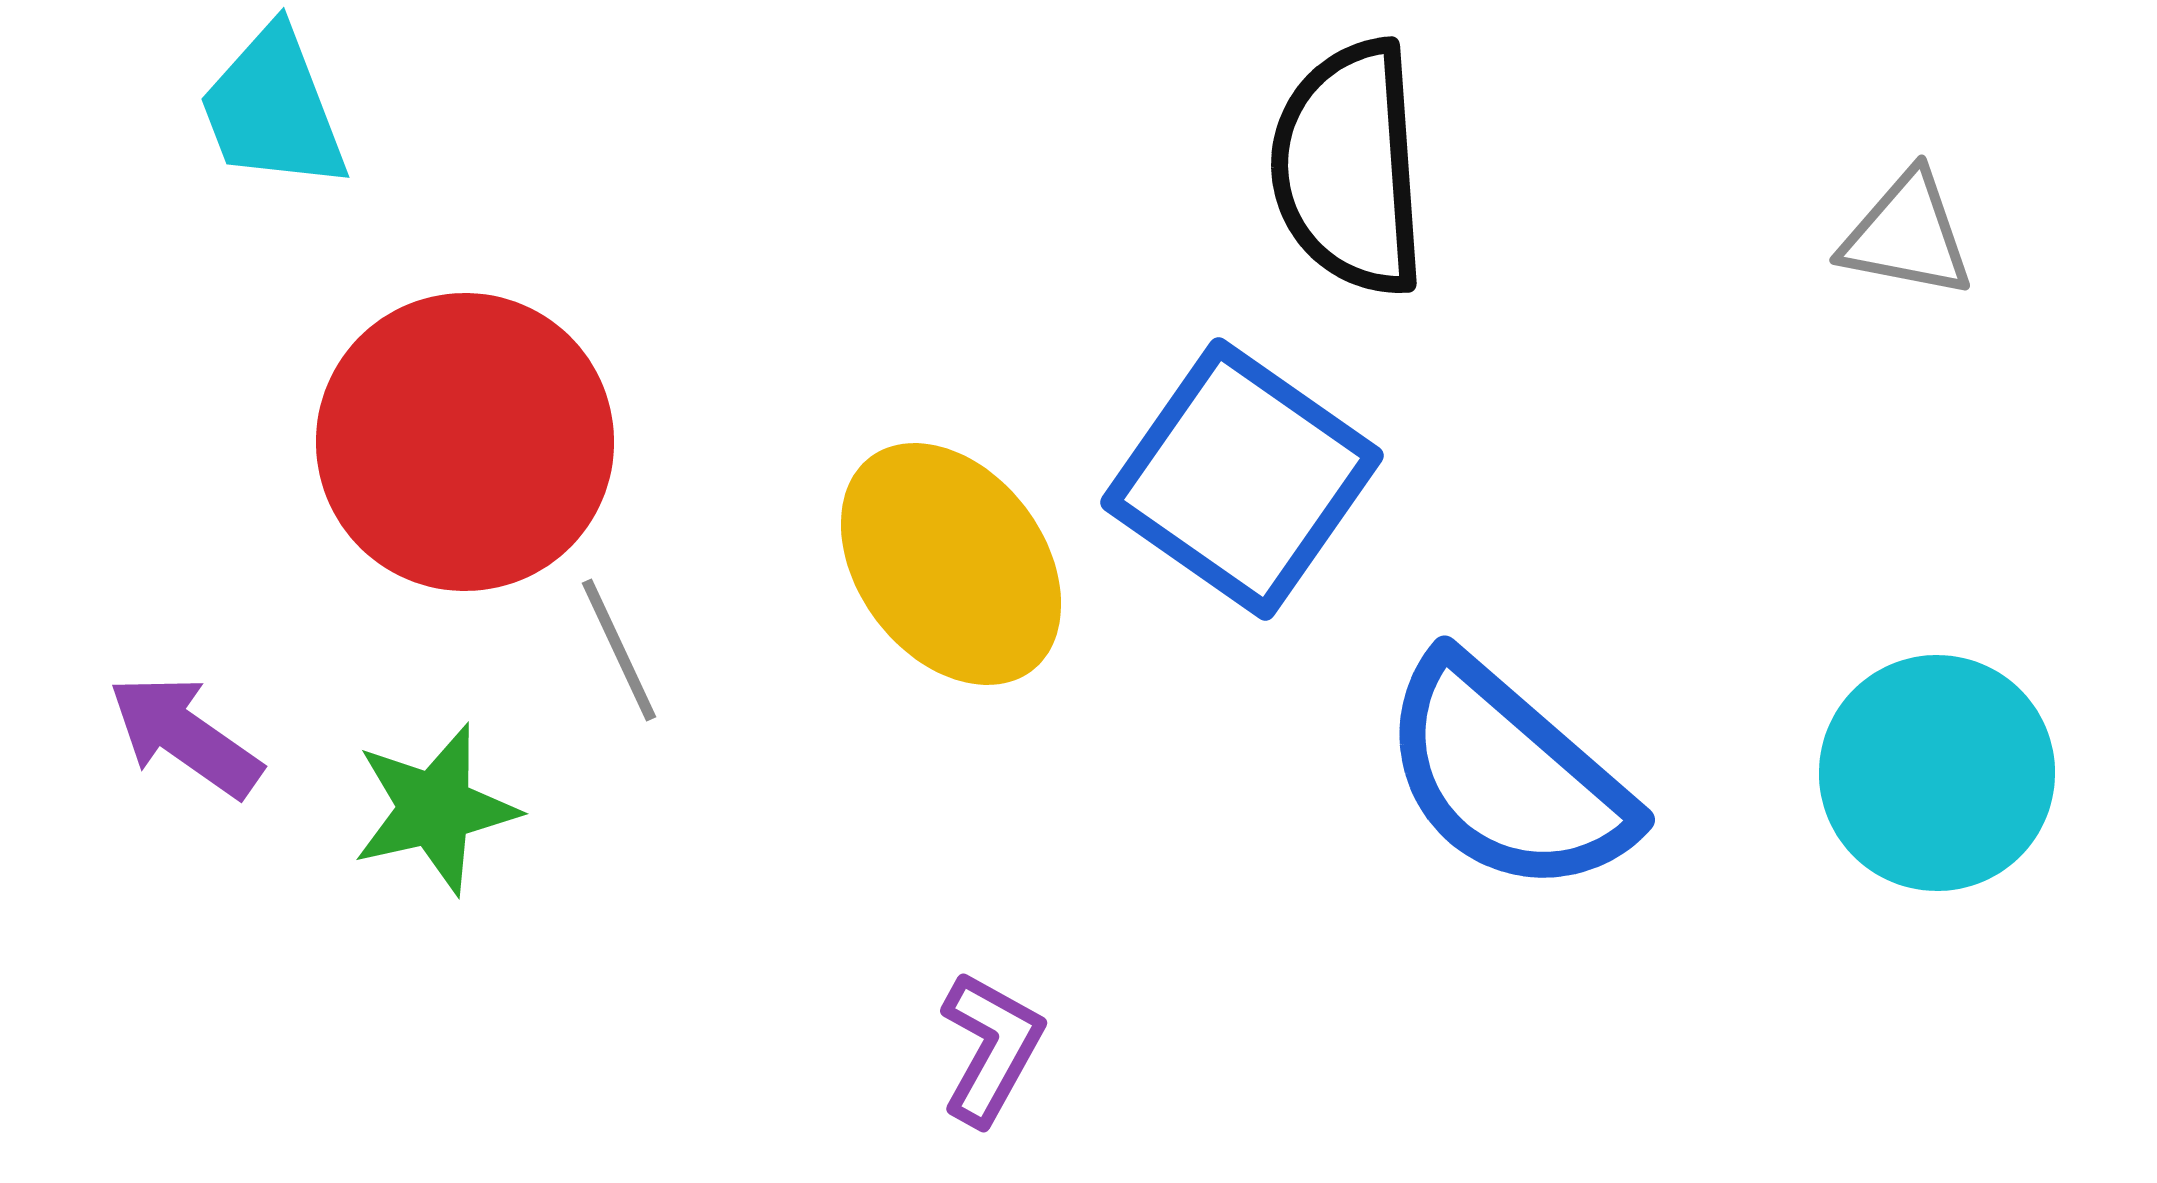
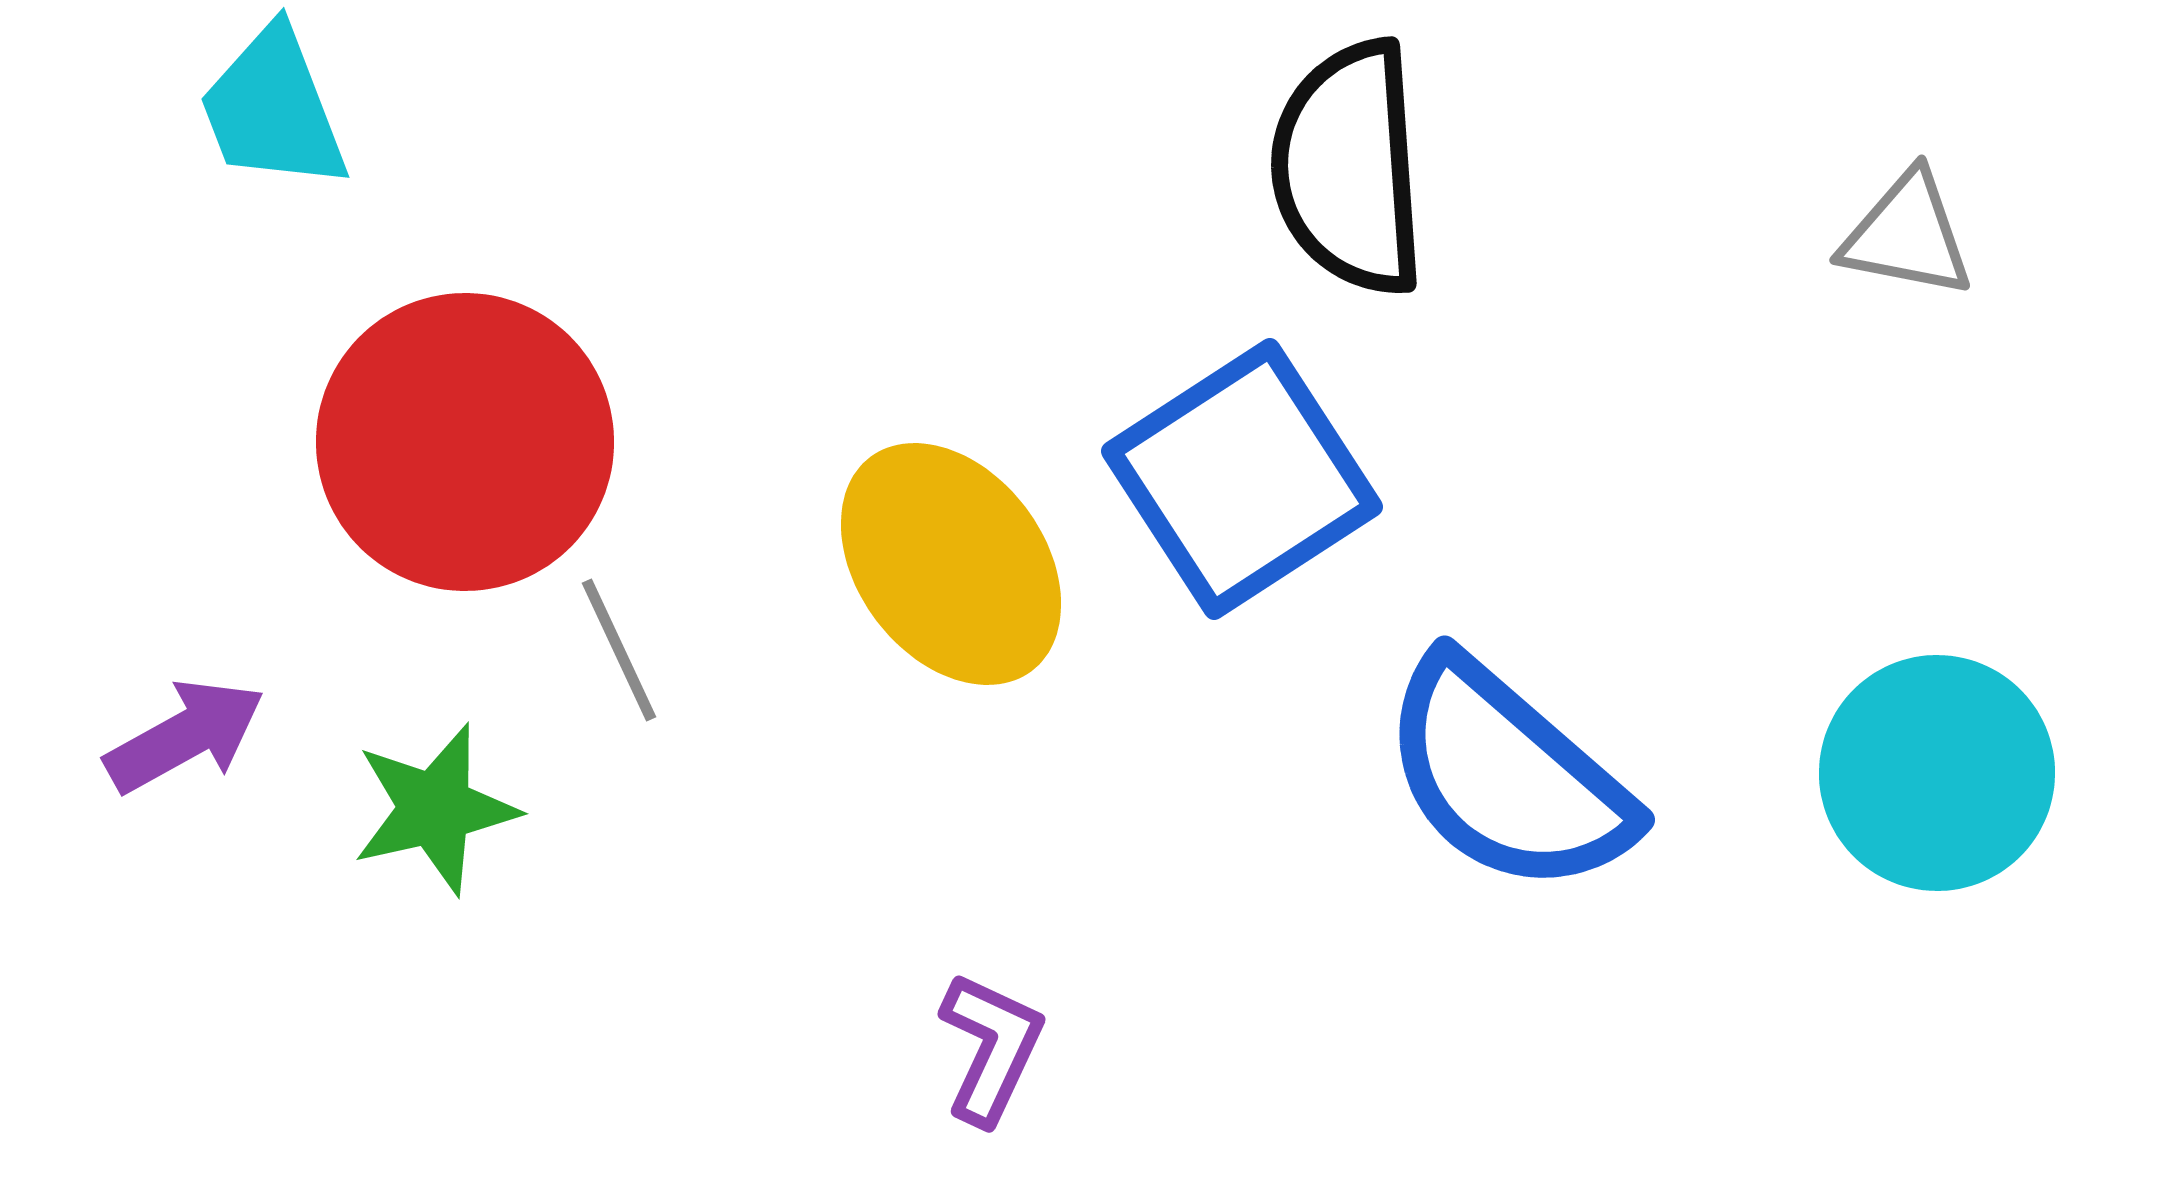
blue square: rotated 22 degrees clockwise
purple arrow: rotated 116 degrees clockwise
purple L-shape: rotated 4 degrees counterclockwise
